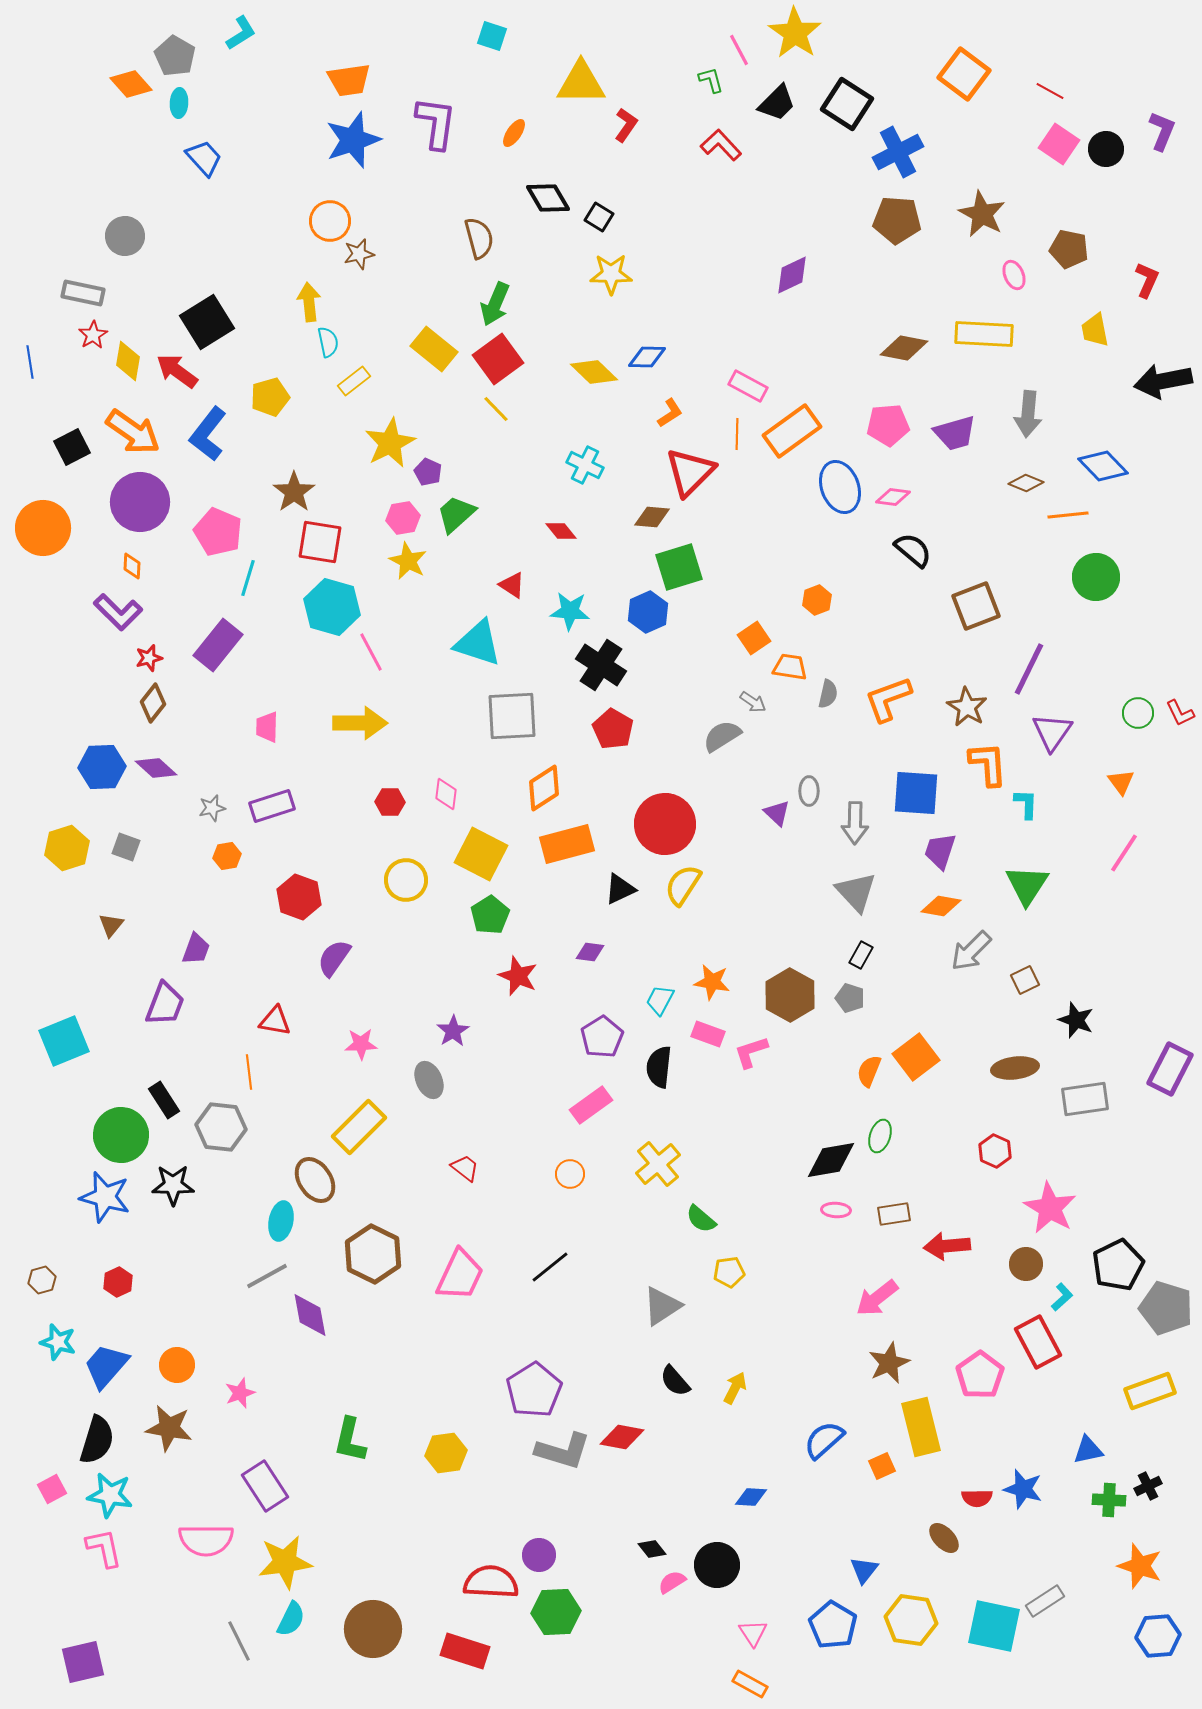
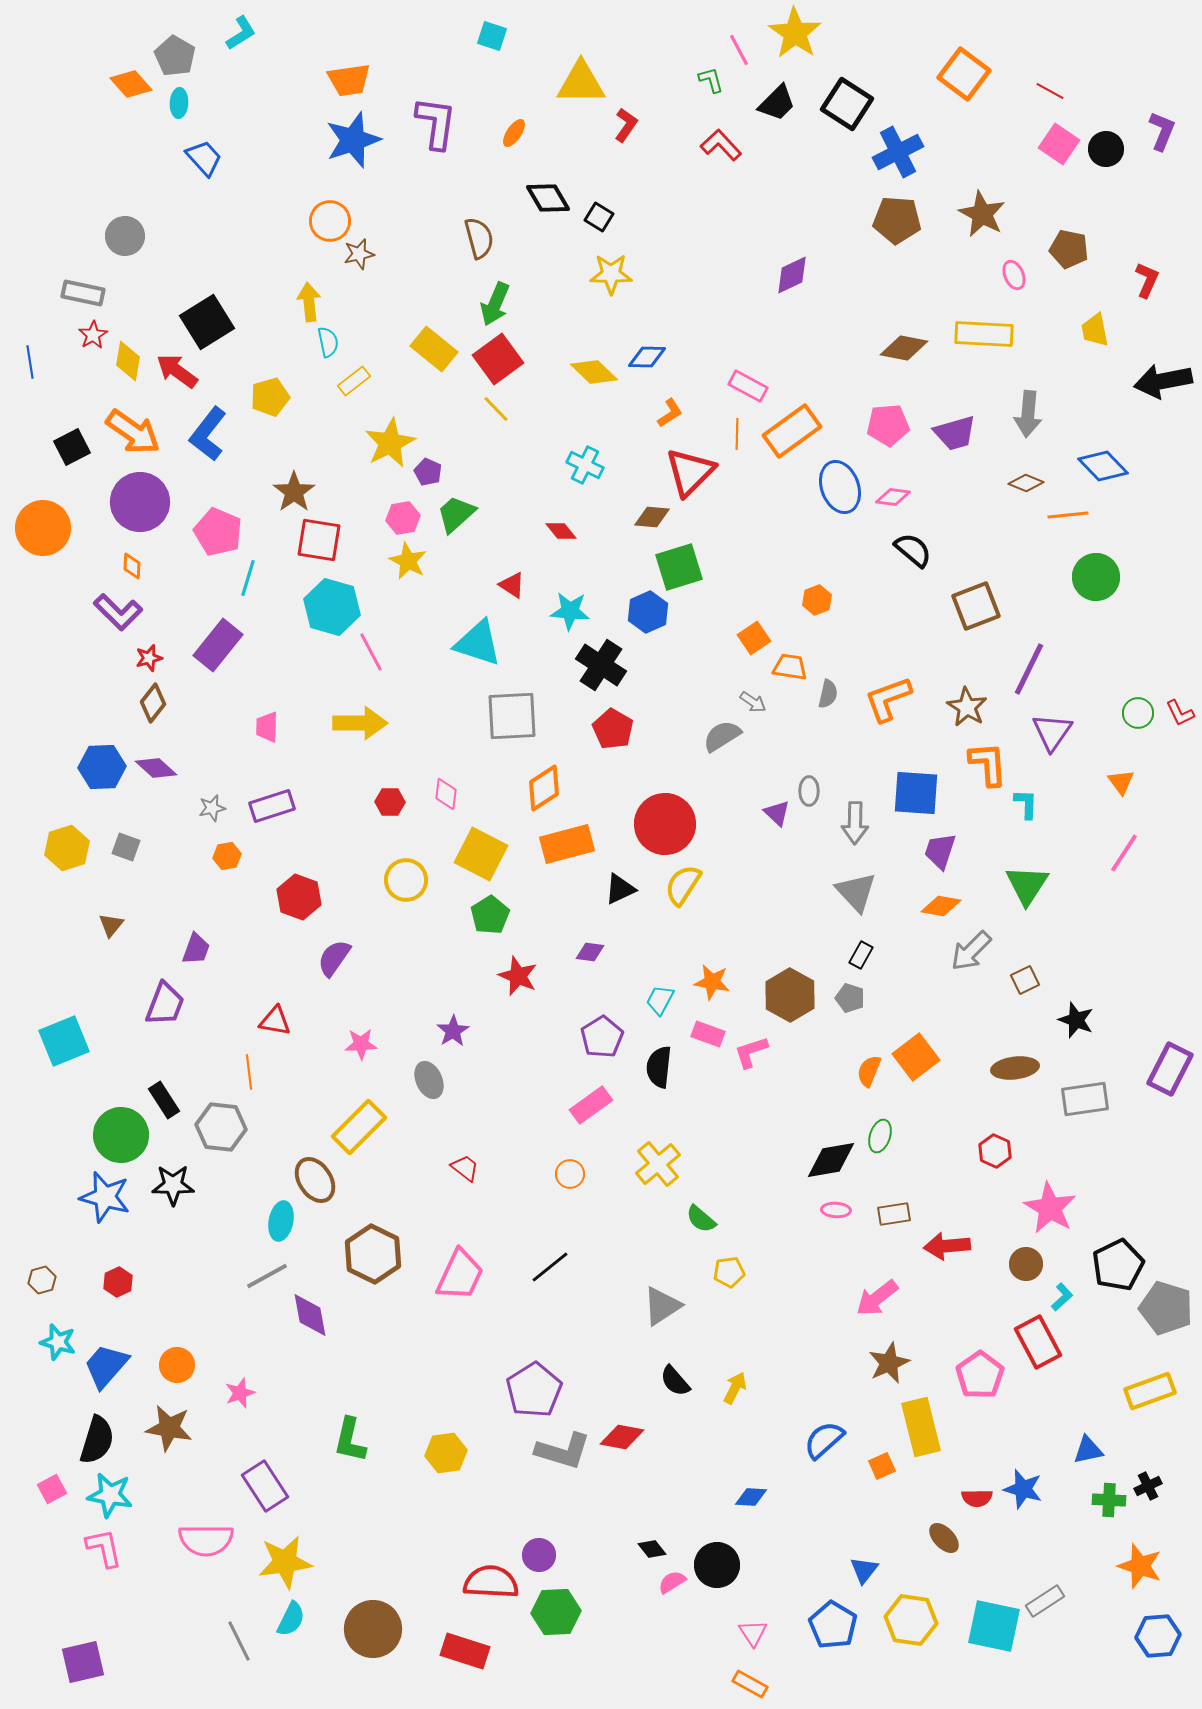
red square at (320, 542): moved 1 px left, 2 px up
